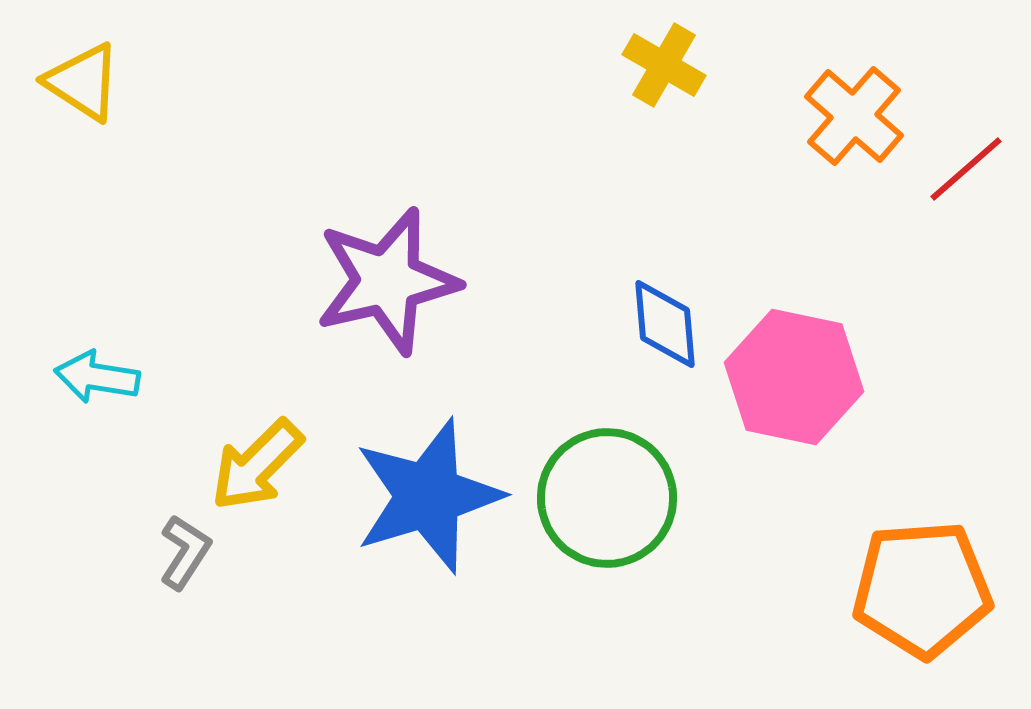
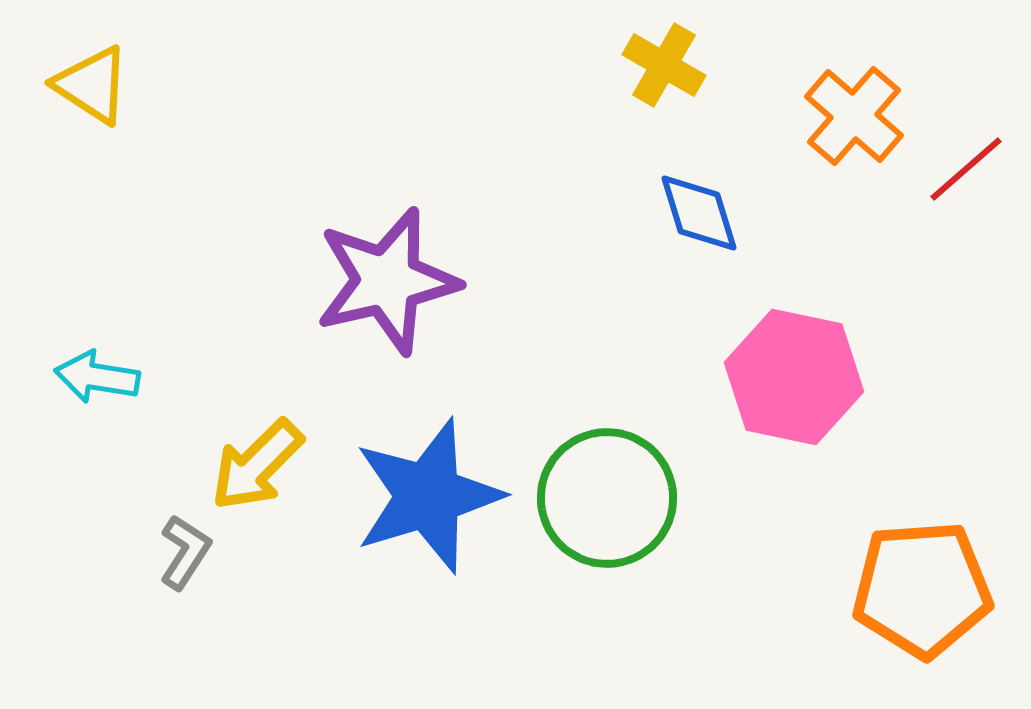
yellow triangle: moved 9 px right, 3 px down
blue diamond: moved 34 px right, 111 px up; rotated 12 degrees counterclockwise
